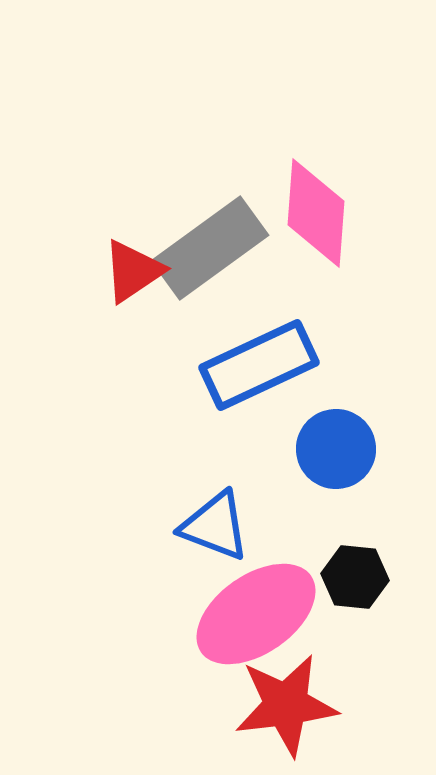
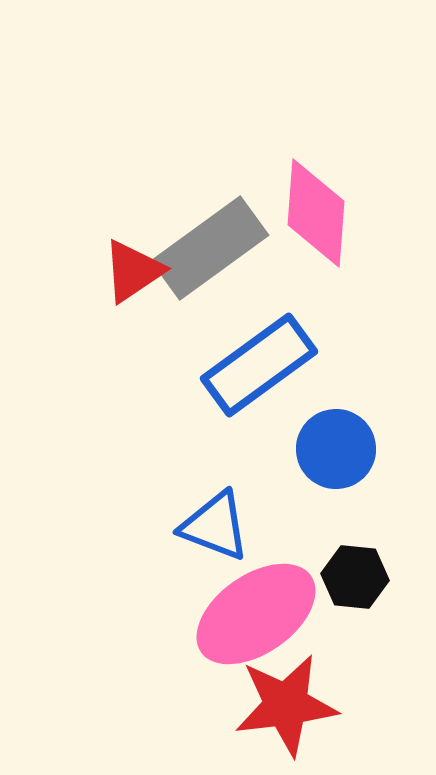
blue rectangle: rotated 11 degrees counterclockwise
